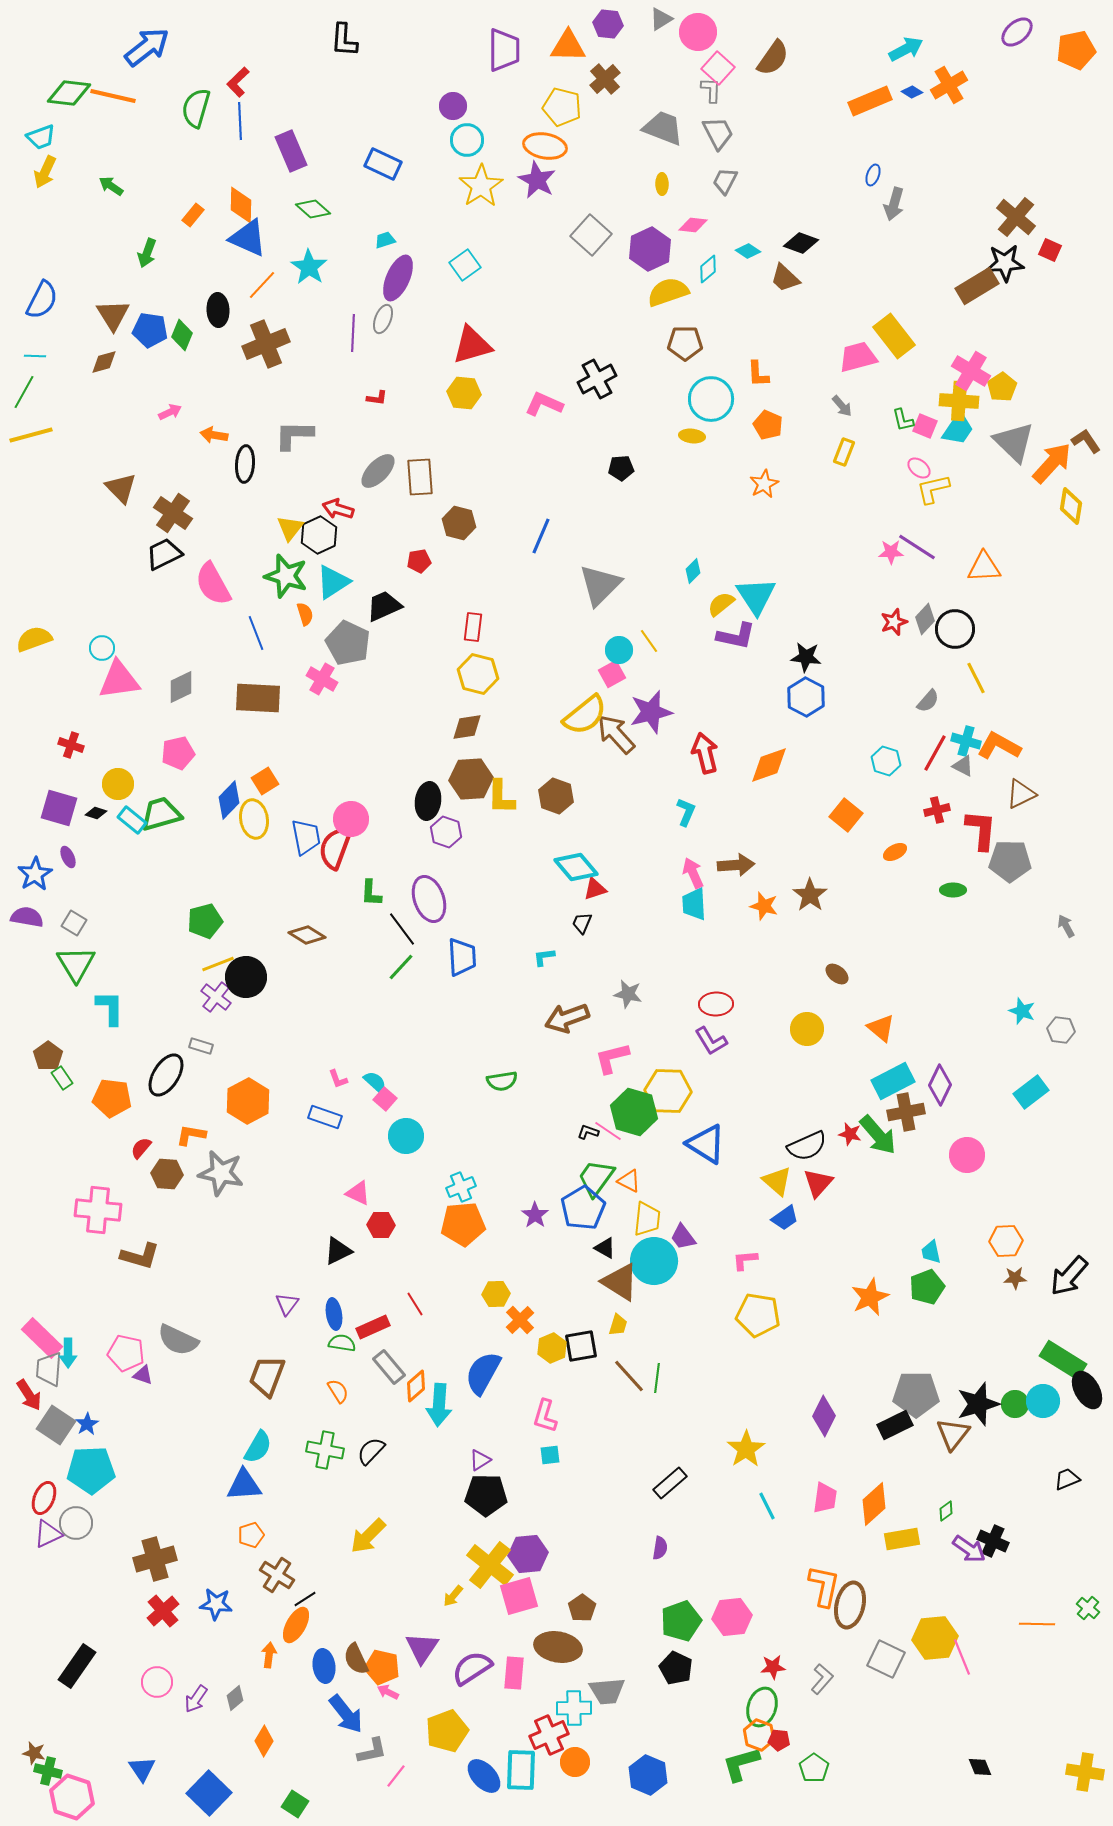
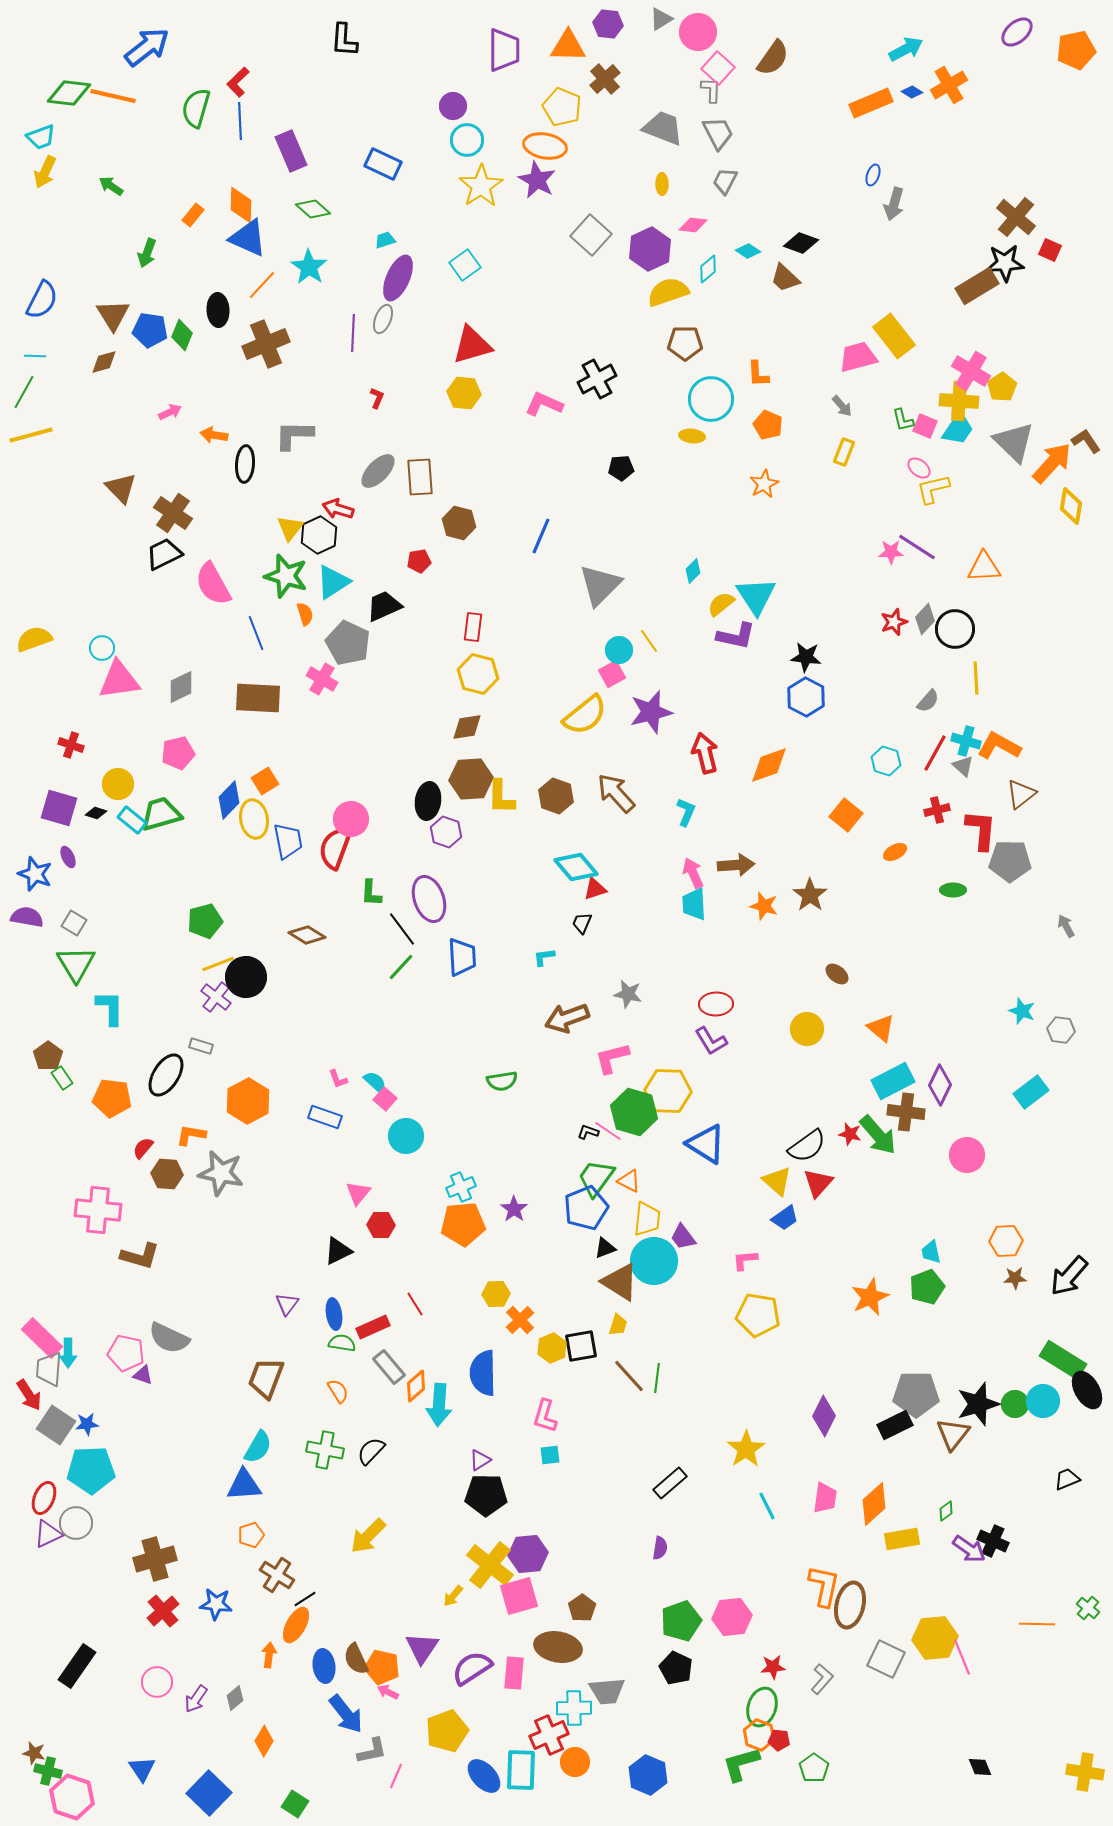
orange rectangle at (870, 101): moved 1 px right, 2 px down
yellow pentagon at (562, 107): rotated 9 degrees clockwise
red L-shape at (377, 398): rotated 75 degrees counterclockwise
yellow line at (976, 678): rotated 24 degrees clockwise
brown arrow at (616, 734): moved 59 px down
gray triangle at (963, 766): rotated 15 degrees clockwise
brown triangle at (1021, 794): rotated 12 degrees counterclockwise
blue trapezoid at (306, 837): moved 18 px left, 4 px down
blue star at (35, 874): rotated 20 degrees counterclockwise
brown cross at (906, 1112): rotated 18 degrees clockwise
black semicircle at (807, 1146): rotated 12 degrees counterclockwise
red semicircle at (141, 1148): moved 2 px right
pink triangle at (358, 1193): rotated 44 degrees clockwise
blue pentagon at (583, 1208): moved 3 px right; rotated 9 degrees clockwise
purple star at (535, 1215): moved 21 px left, 6 px up
black triangle at (605, 1248): rotated 50 degrees counterclockwise
gray semicircle at (178, 1340): moved 9 px left, 2 px up
blue semicircle at (483, 1373): rotated 30 degrees counterclockwise
brown trapezoid at (267, 1376): moved 1 px left, 2 px down
blue star at (87, 1424): rotated 25 degrees clockwise
pink line at (396, 1776): rotated 15 degrees counterclockwise
